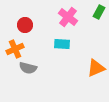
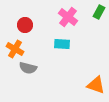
orange cross: rotated 36 degrees counterclockwise
orange triangle: moved 17 px down; rotated 42 degrees clockwise
